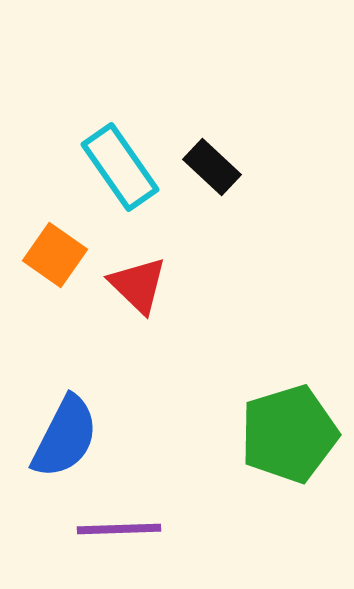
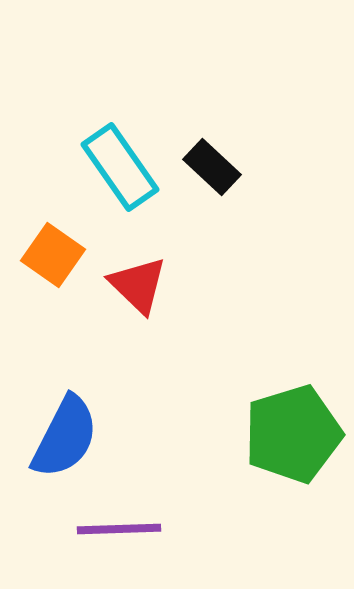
orange square: moved 2 px left
green pentagon: moved 4 px right
